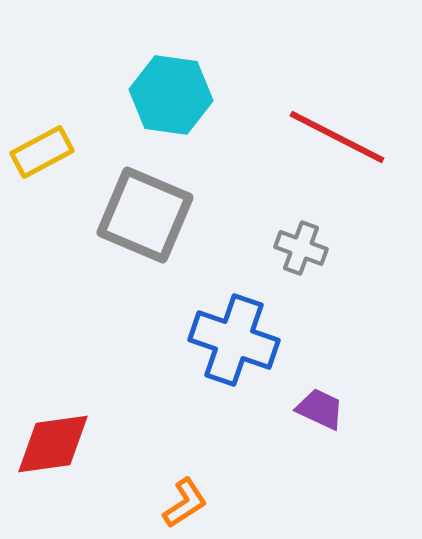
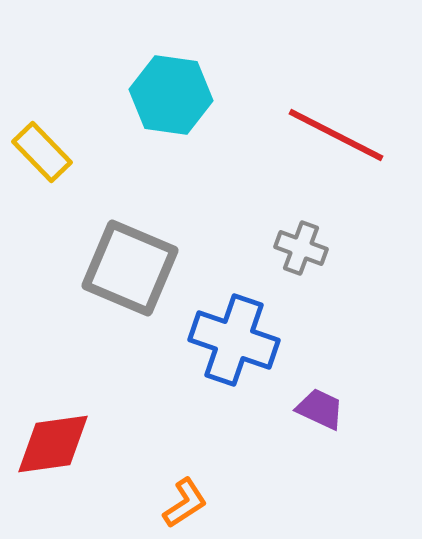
red line: moved 1 px left, 2 px up
yellow rectangle: rotated 74 degrees clockwise
gray square: moved 15 px left, 53 px down
